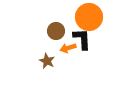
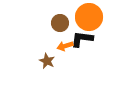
brown circle: moved 4 px right, 8 px up
black L-shape: rotated 80 degrees counterclockwise
orange arrow: moved 3 px left, 2 px up
